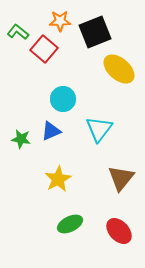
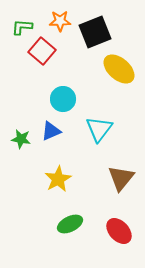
green L-shape: moved 4 px right, 5 px up; rotated 35 degrees counterclockwise
red square: moved 2 px left, 2 px down
